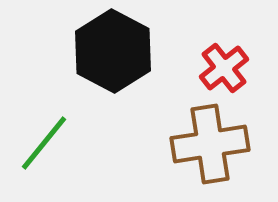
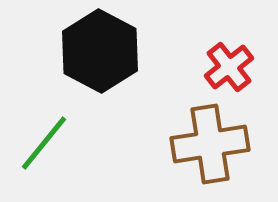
black hexagon: moved 13 px left
red cross: moved 5 px right, 1 px up
